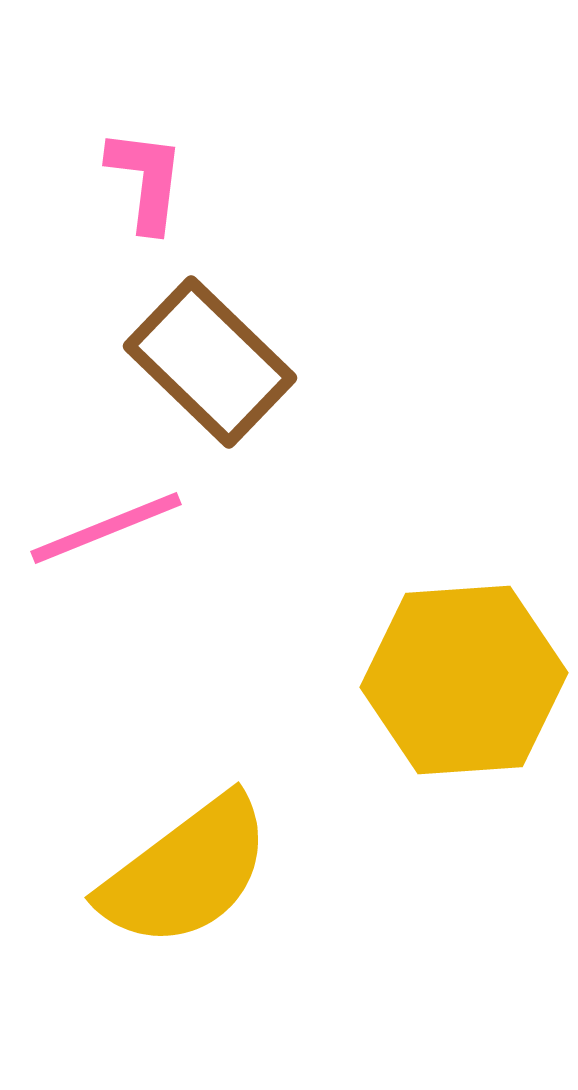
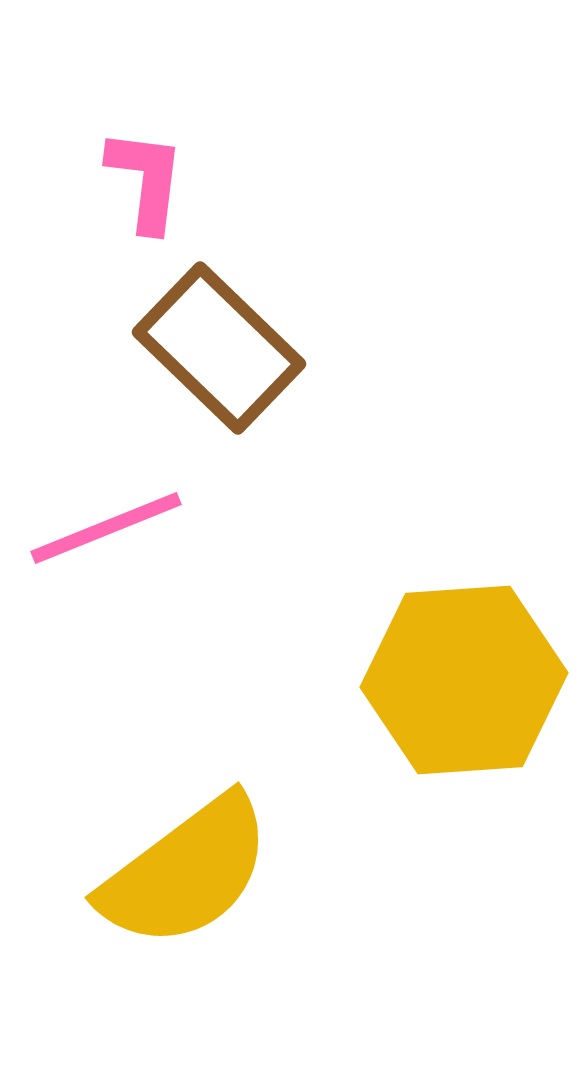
brown rectangle: moved 9 px right, 14 px up
